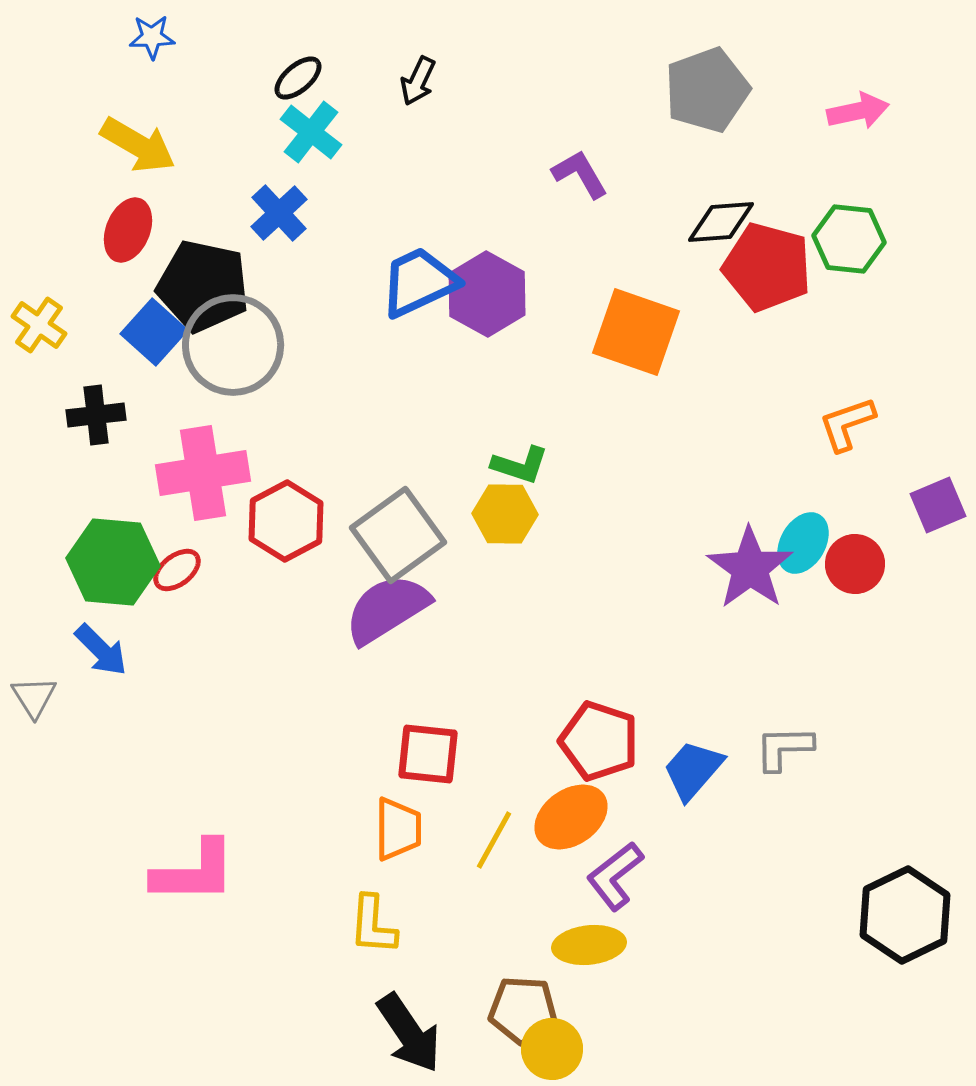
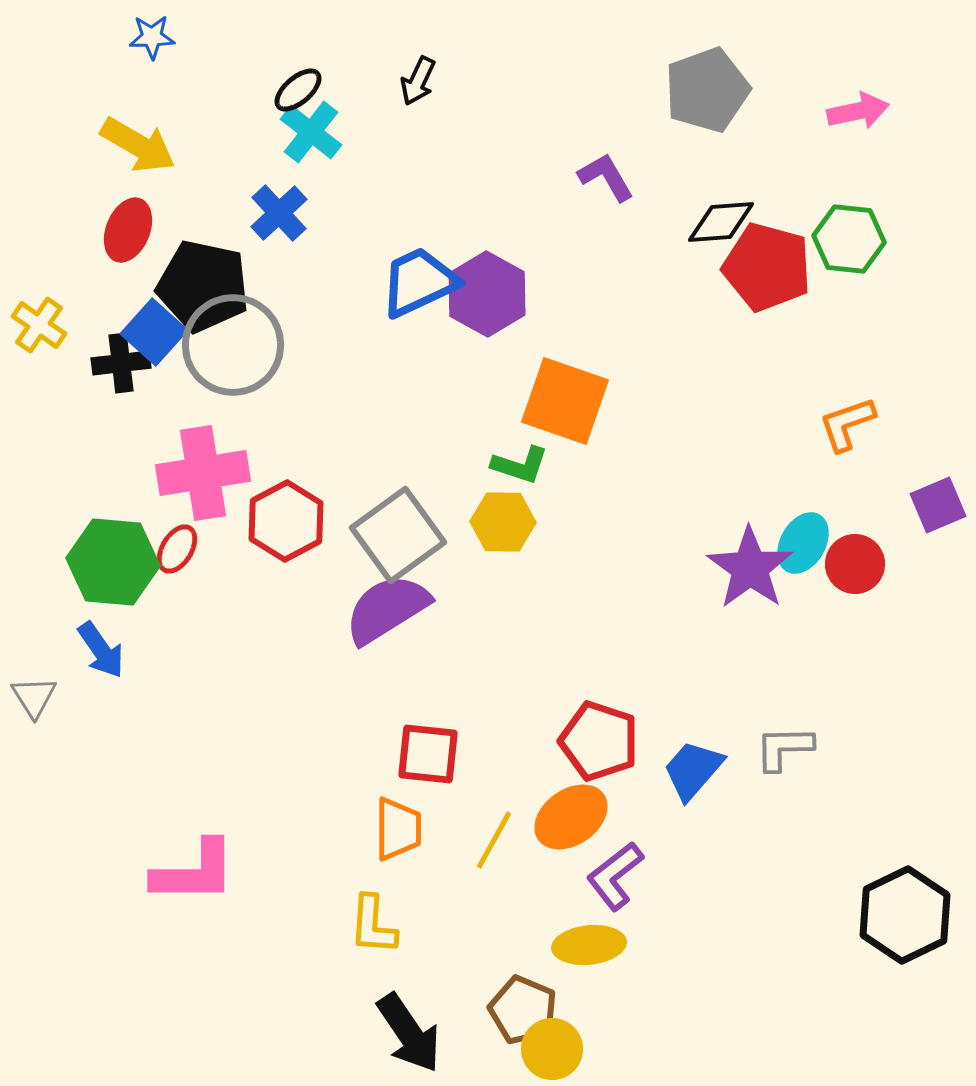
black ellipse at (298, 78): moved 12 px down
purple L-shape at (580, 174): moved 26 px right, 3 px down
orange square at (636, 332): moved 71 px left, 69 px down
black cross at (96, 415): moved 25 px right, 52 px up
yellow hexagon at (505, 514): moved 2 px left, 8 px down
red ellipse at (177, 570): moved 21 px up; rotated 21 degrees counterclockwise
blue arrow at (101, 650): rotated 10 degrees clockwise
brown pentagon at (523, 1010): rotated 20 degrees clockwise
